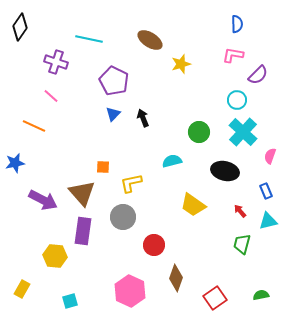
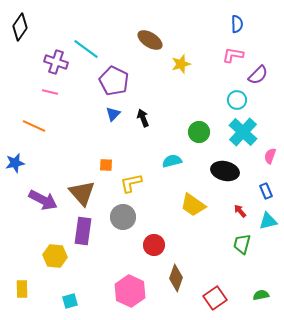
cyan line: moved 3 px left, 10 px down; rotated 24 degrees clockwise
pink line: moved 1 px left, 4 px up; rotated 28 degrees counterclockwise
orange square: moved 3 px right, 2 px up
yellow rectangle: rotated 30 degrees counterclockwise
